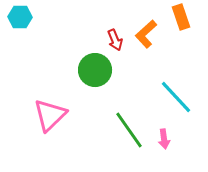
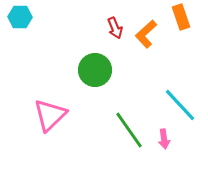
red arrow: moved 12 px up
cyan line: moved 4 px right, 8 px down
